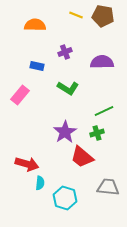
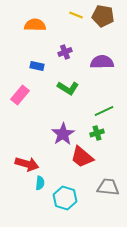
purple star: moved 2 px left, 2 px down
